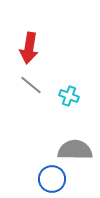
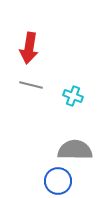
gray line: rotated 25 degrees counterclockwise
cyan cross: moved 4 px right
blue circle: moved 6 px right, 2 px down
